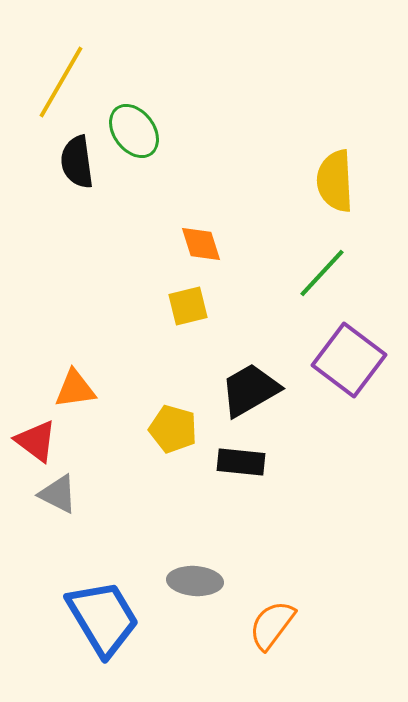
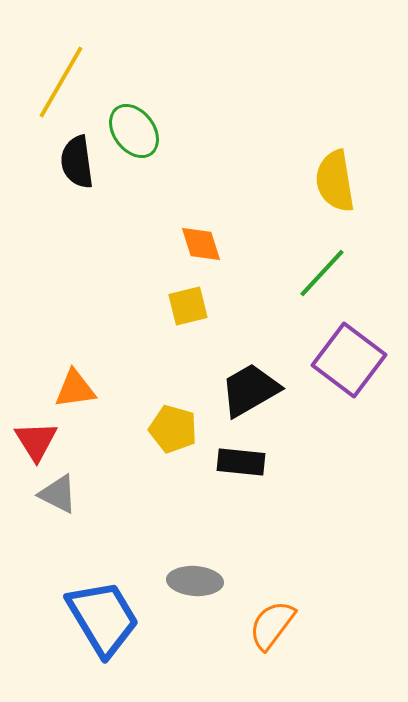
yellow semicircle: rotated 6 degrees counterclockwise
red triangle: rotated 21 degrees clockwise
